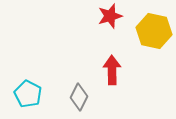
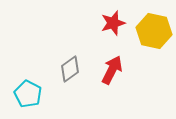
red star: moved 3 px right, 7 px down
red arrow: rotated 28 degrees clockwise
gray diamond: moved 9 px left, 28 px up; rotated 28 degrees clockwise
